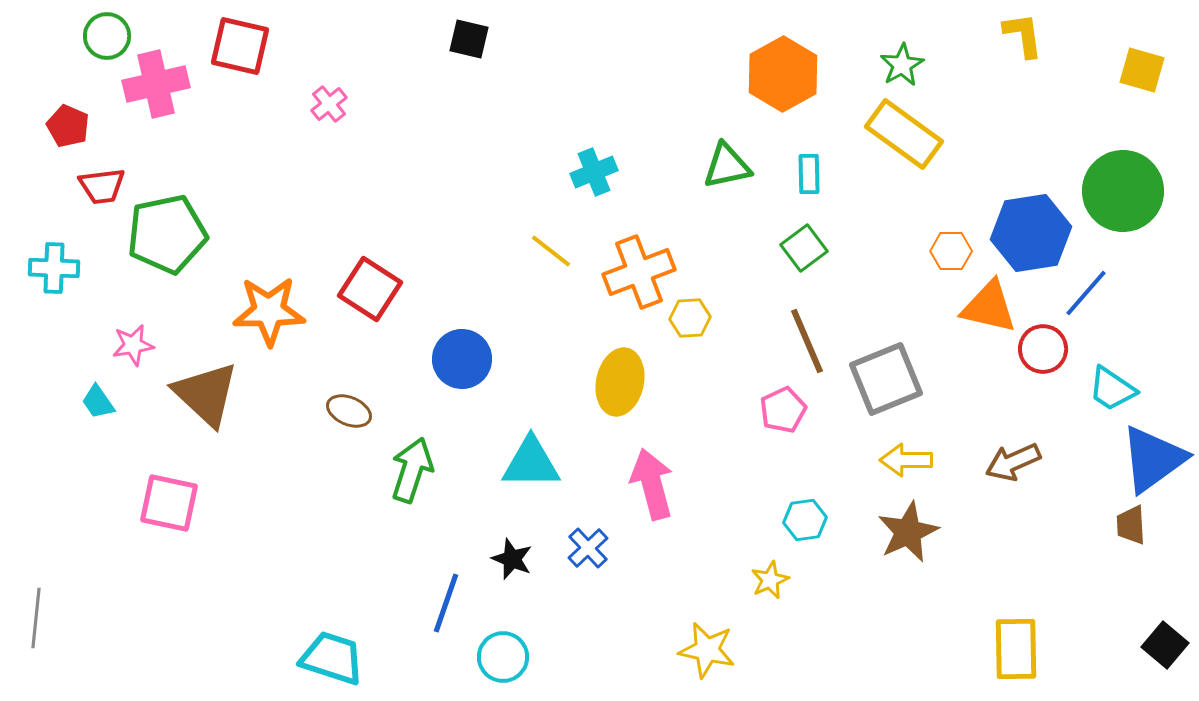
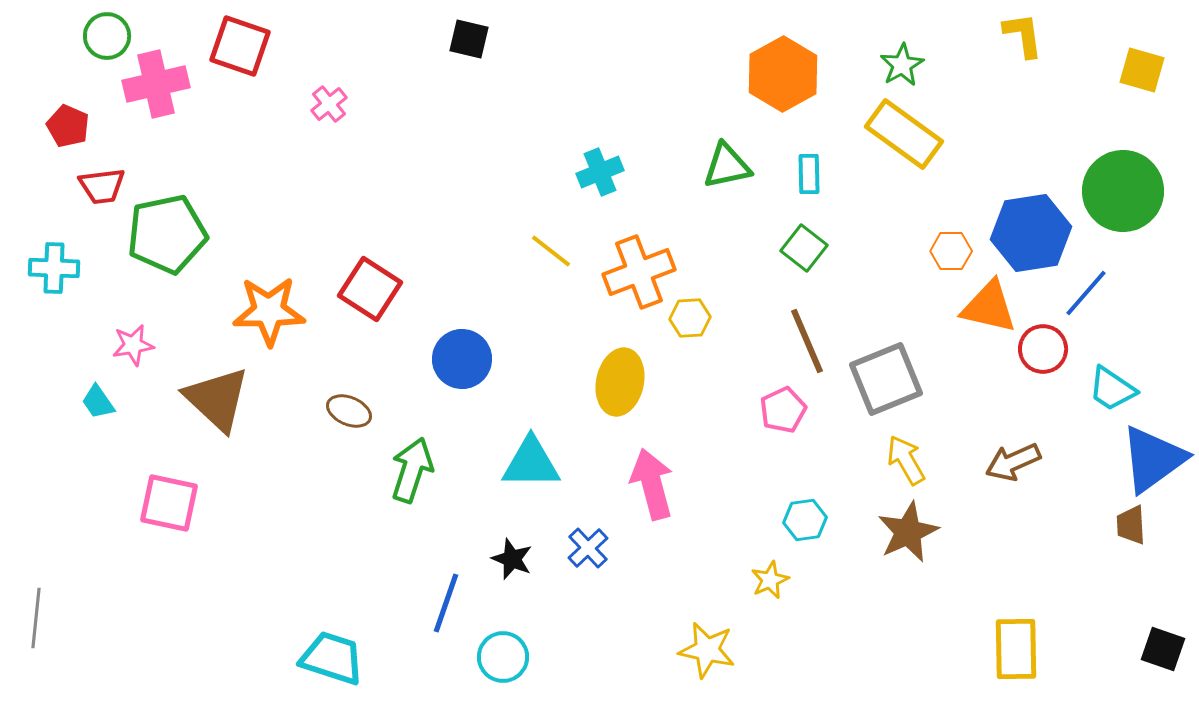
red square at (240, 46): rotated 6 degrees clockwise
cyan cross at (594, 172): moved 6 px right
green square at (804, 248): rotated 15 degrees counterclockwise
brown triangle at (206, 394): moved 11 px right, 5 px down
yellow arrow at (906, 460): rotated 60 degrees clockwise
black square at (1165, 645): moved 2 px left, 4 px down; rotated 21 degrees counterclockwise
